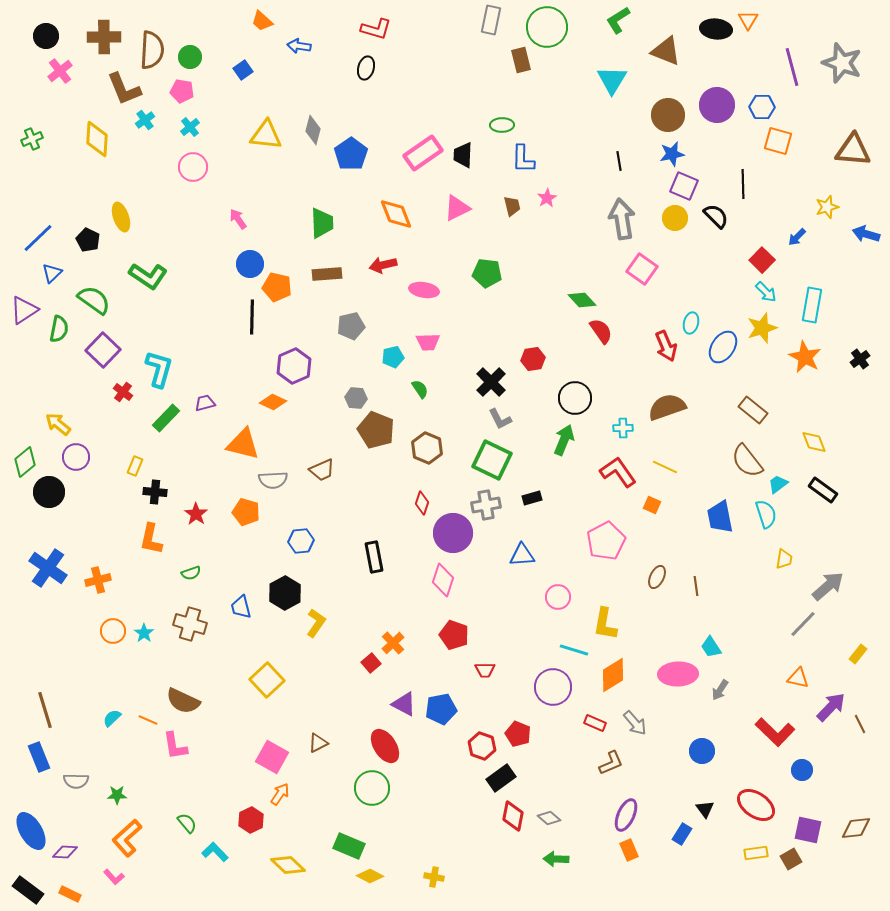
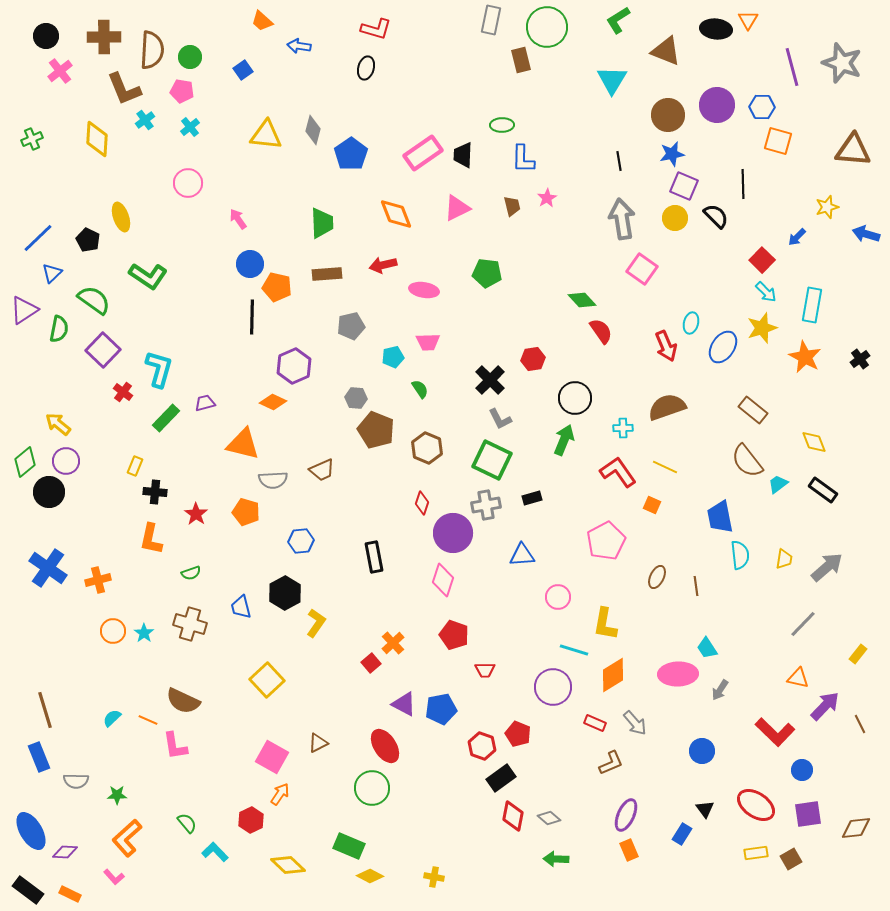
pink circle at (193, 167): moved 5 px left, 16 px down
black cross at (491, 382): moved 1 px left, 2 px up
purple circle at (76, 457): moved 10 px left, 4 px down
cyan semicircle at (766, 514): moved 26 px left, 41 px down; rotated 12 degrees clockwise
gray arrow at (828, 586): moved 1 px left, 19 px up
cyan trapezoid at (711, 647): moved 4 px left, 1 px down
purple arrow at (831, 707): moved 6 px left, 1 px up
purple square at (808, 830): moved 16 px up; rotated 20 degrees counterclockwise
